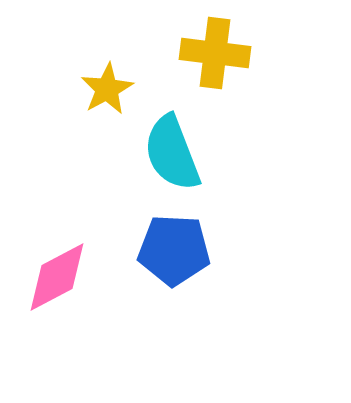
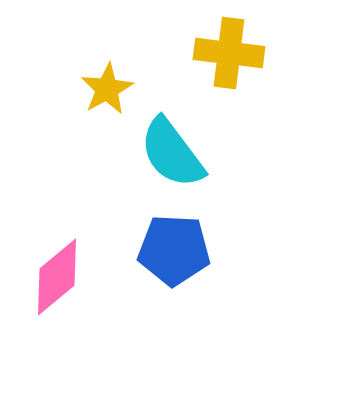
yellow cross: moved 14 px right
cyan semicircle: rotated 16 degrees counterclockwise
pink diamond: rotated 12 degrees counterclockwise
